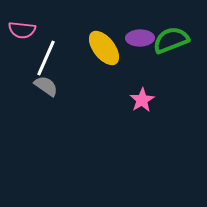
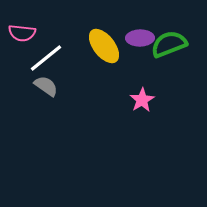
pink semicircle: moved 3 px down
green semicircle: moved 2 px left, 4 px down
yellow ellipse: moved 2 px up
white line: rotated 27 degrees clockwise
